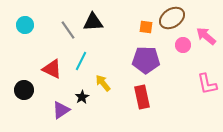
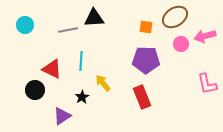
brown ellipse: moved 3 px right, 1 px up
black triangle: moved 1 px right, 4 px up
gray line: rotated 66 degrees counterclockwise
pink arrow: moved 1 px left; rotated 55 degrees counterclockwise
pink circle: moved 2 px left, 1 px up
cyan line: rotated 24 degrees counterclockwise
black circle: moved 11 px right
red rectangle: rotated 10 degrees counterclockwise
purple triangle: moved 1 px right, 6 px down
